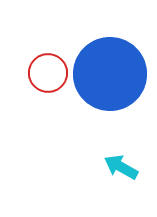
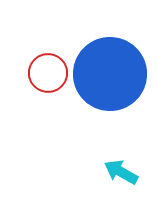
cyan arrow: moved 5 px down
